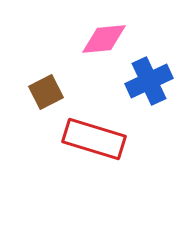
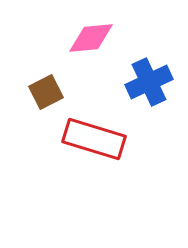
pink diamond: moved 13 px left, 1 px up
blue cross: moved 1 px down
